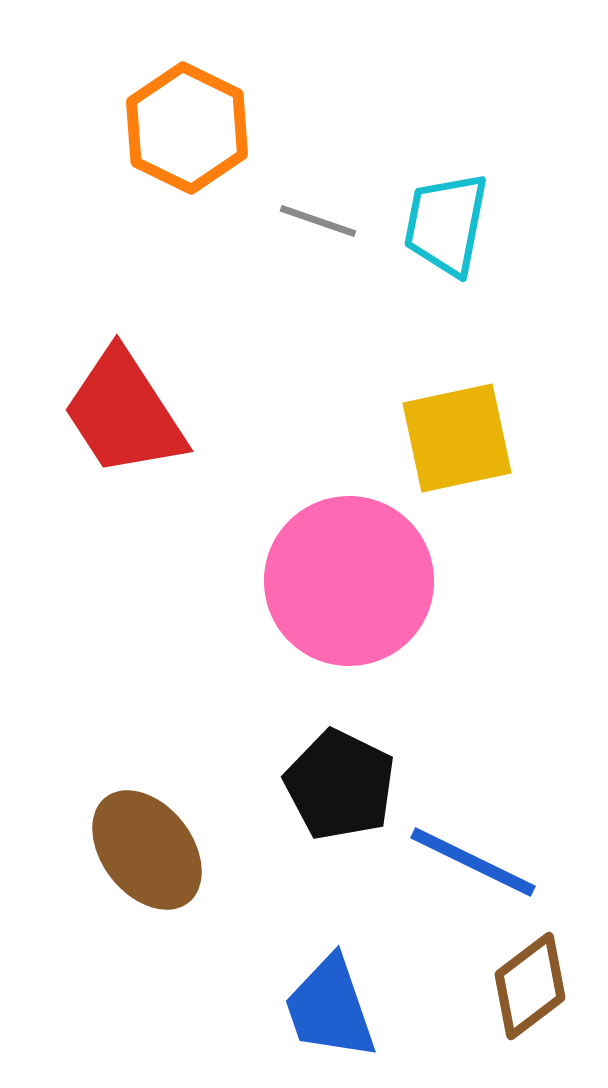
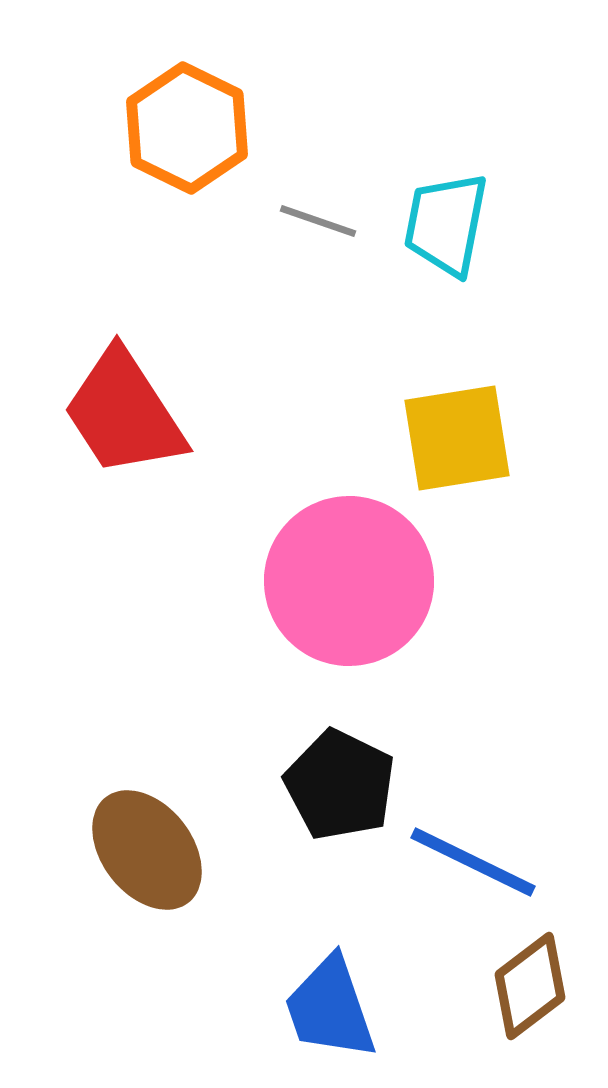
yellow square: rotated 3 degrees clockwise
